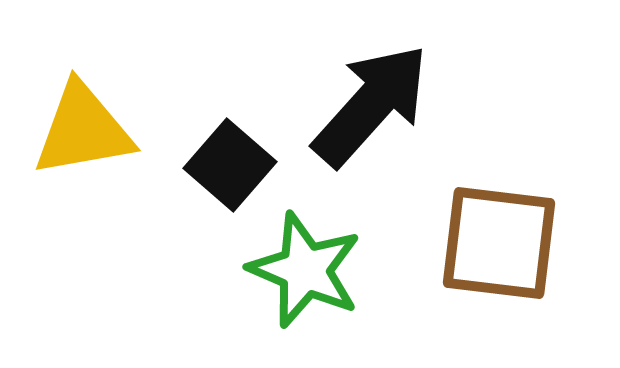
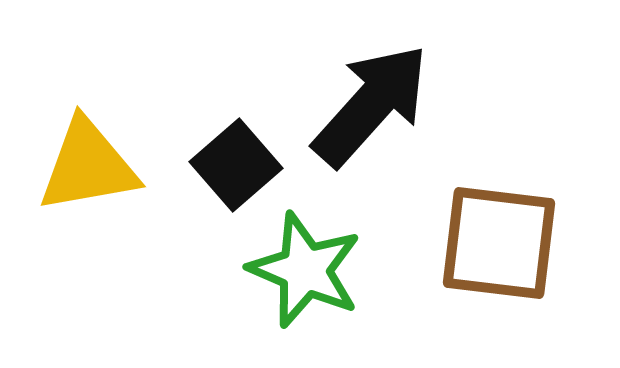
yellow triangle: moved 5 px right, 36 px down
black square: moved 6 px right; rotated 8 degrees clockwise
